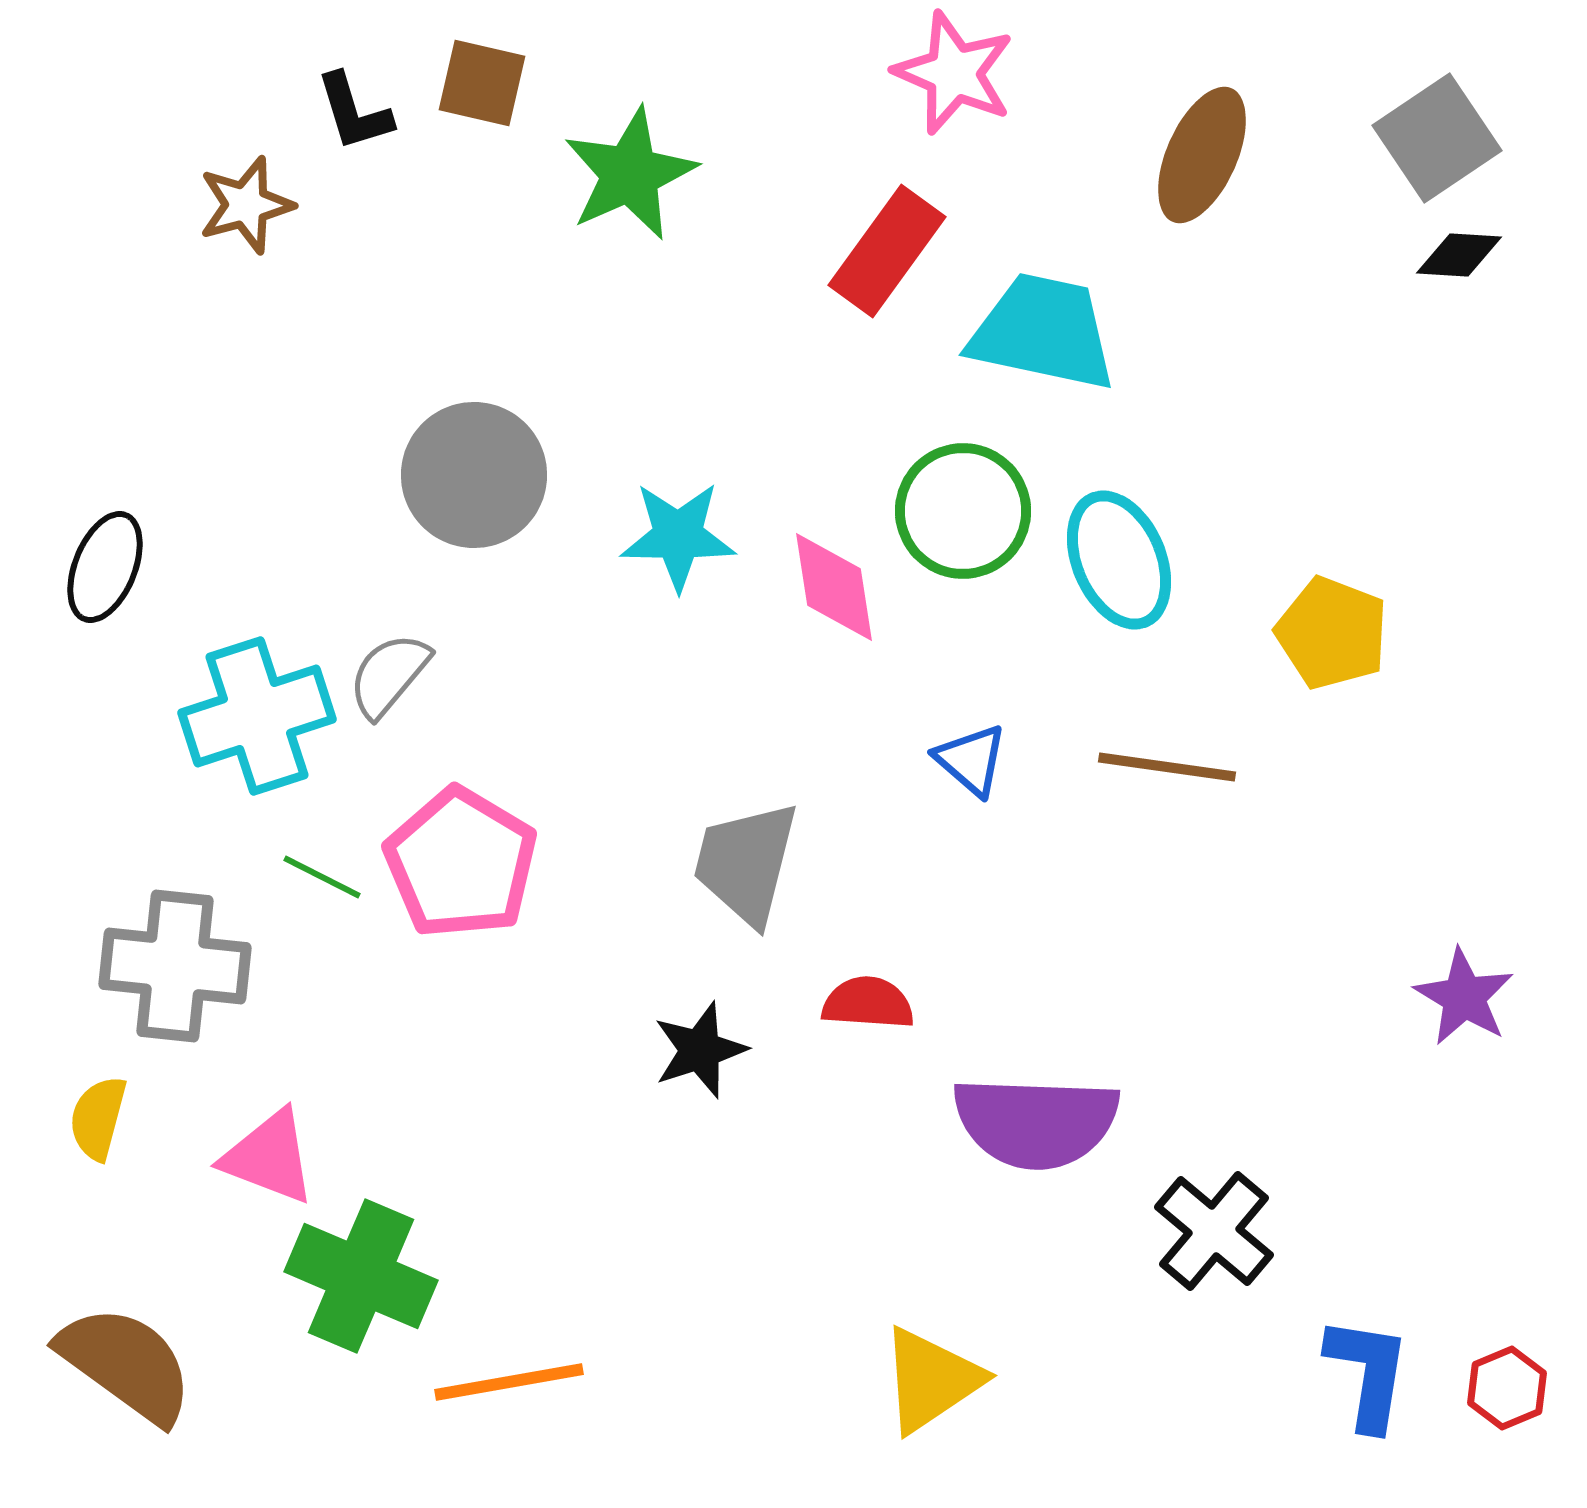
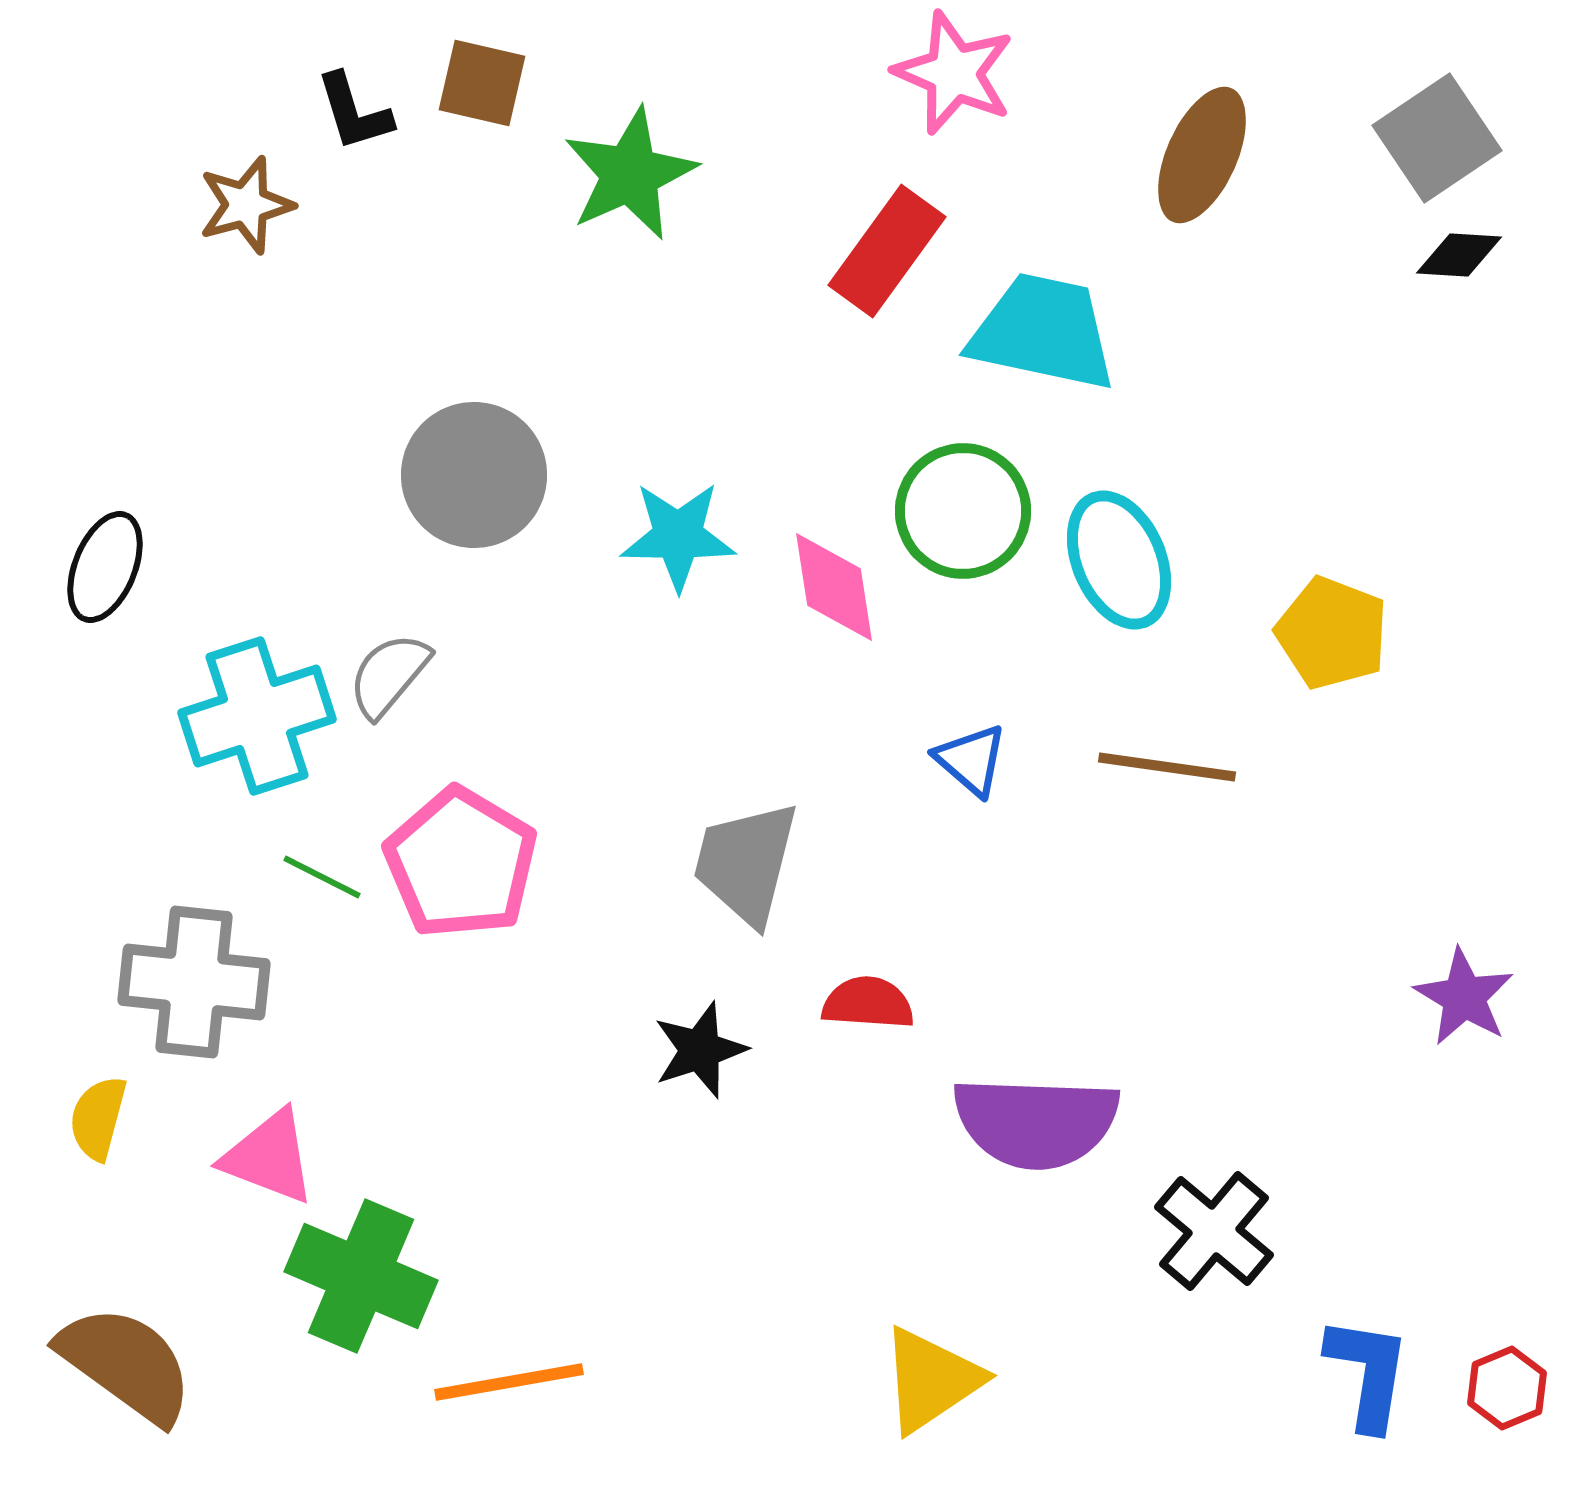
gray cross: moved 19 px right, 16 px down
